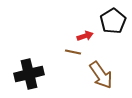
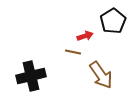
black cross: moved 2 px right, 2 px down
